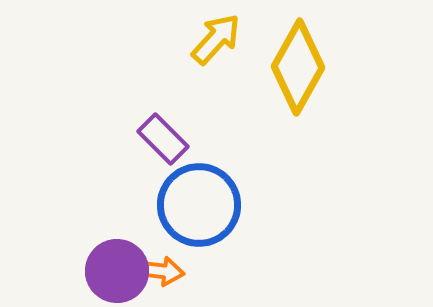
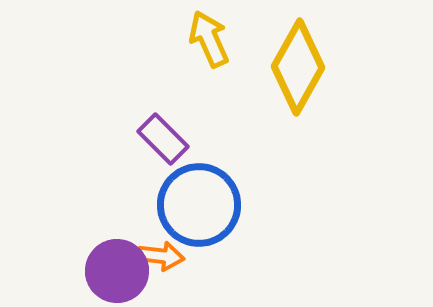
yellow arrow: moved 7 px left; rotated 66 degrees counterclockwise
orange arrow: moved 15 px up
